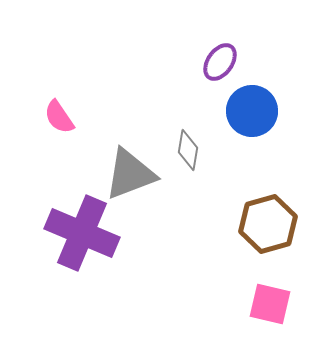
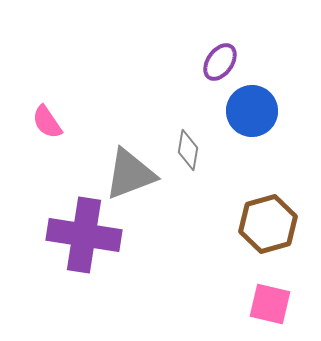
pink semicircle: moved 12 px left, 5 px down
purple cross: moved 2 px right, 2 px down; rotated 14 degrees counterclockwise
